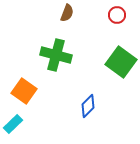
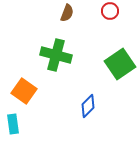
red circle: moved 7 px left, 4 px up
green square: moved 1 px left, 2 px down; rotated 20 degrees clockwise
cyan rectangle: rotated 54 degrees counterclockwise
